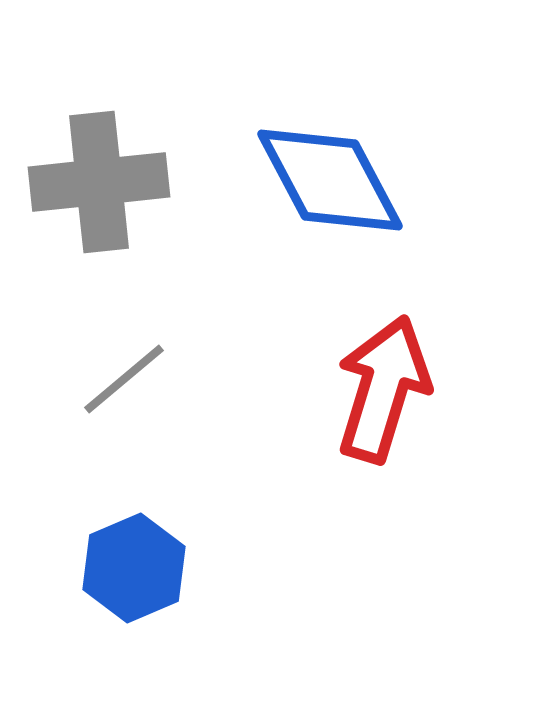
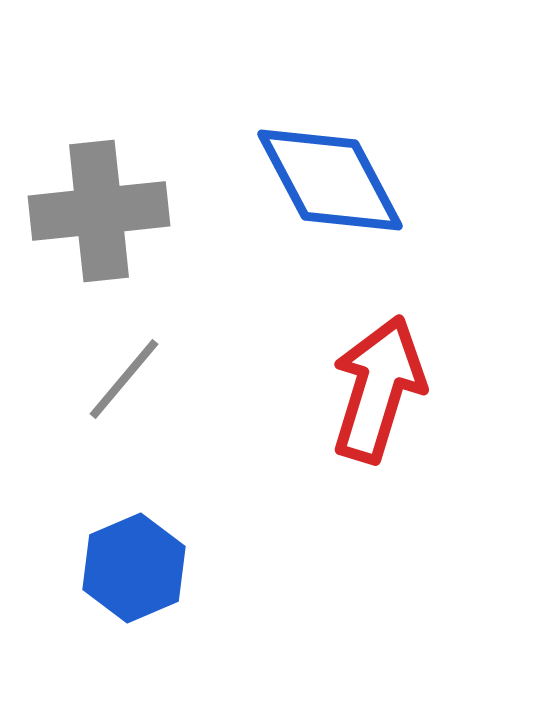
gray cross: moved 29 px down
gray line: rotated 10 degrees counterclockwise
red arrow: moved 5 px left
